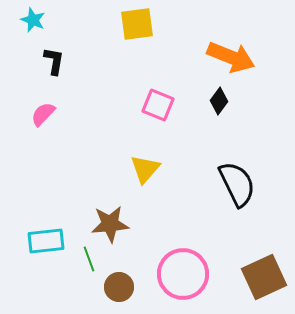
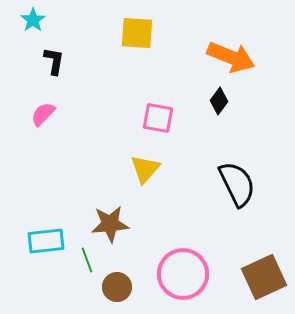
cyan star: rotated 15 degrees clockwise
yellow square: moved 9 px down; rotated 12 degrees clockwise
pink square: moved 13 px down; rotated 12 degrees counterclockwise
green line: moved 2 px left, 1 px down
brown circle: moved 2 px left
